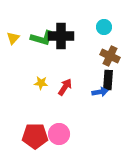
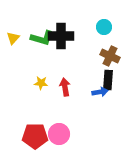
red arrow: rotated 42 degrees counterclockwise
